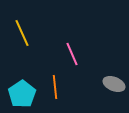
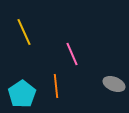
yellow line: moved 2 px right, 1 px up
orange line: moved 1 px right, 1 px up
